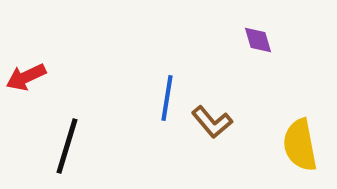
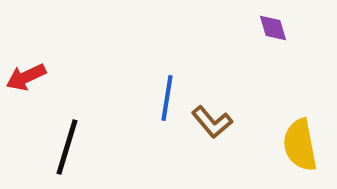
purple diamond: moved 15 px right, 12 px up
black line: moved 1 px down
